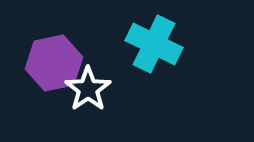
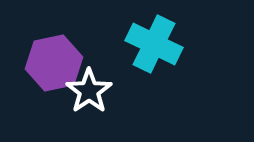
white star: moved 1 px right, 2 px down
